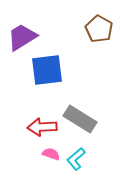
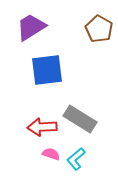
purple trapezoid: moved 9 px right, 10 px up
